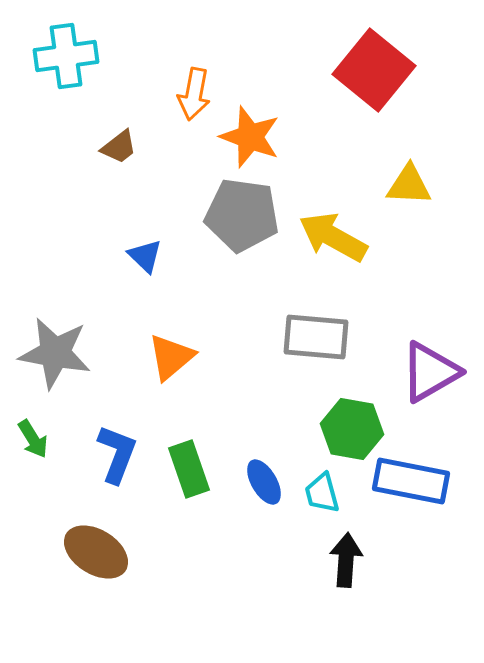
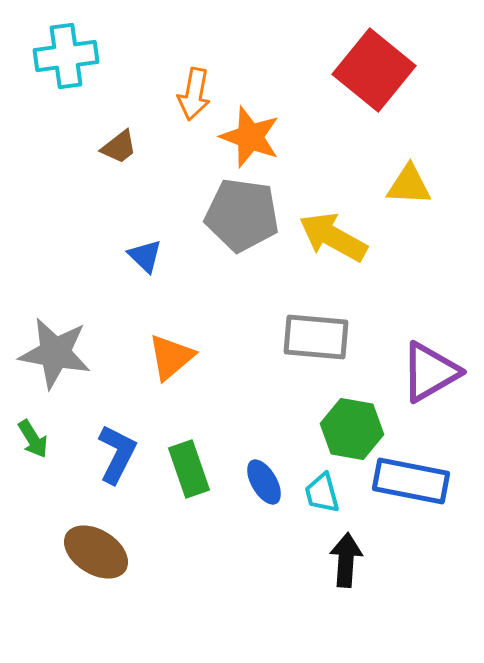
blue L-shape: rotated 6 degrees clockwise
